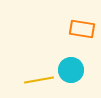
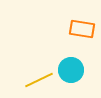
yellow line: rotated 16 degrees counterclockwise
